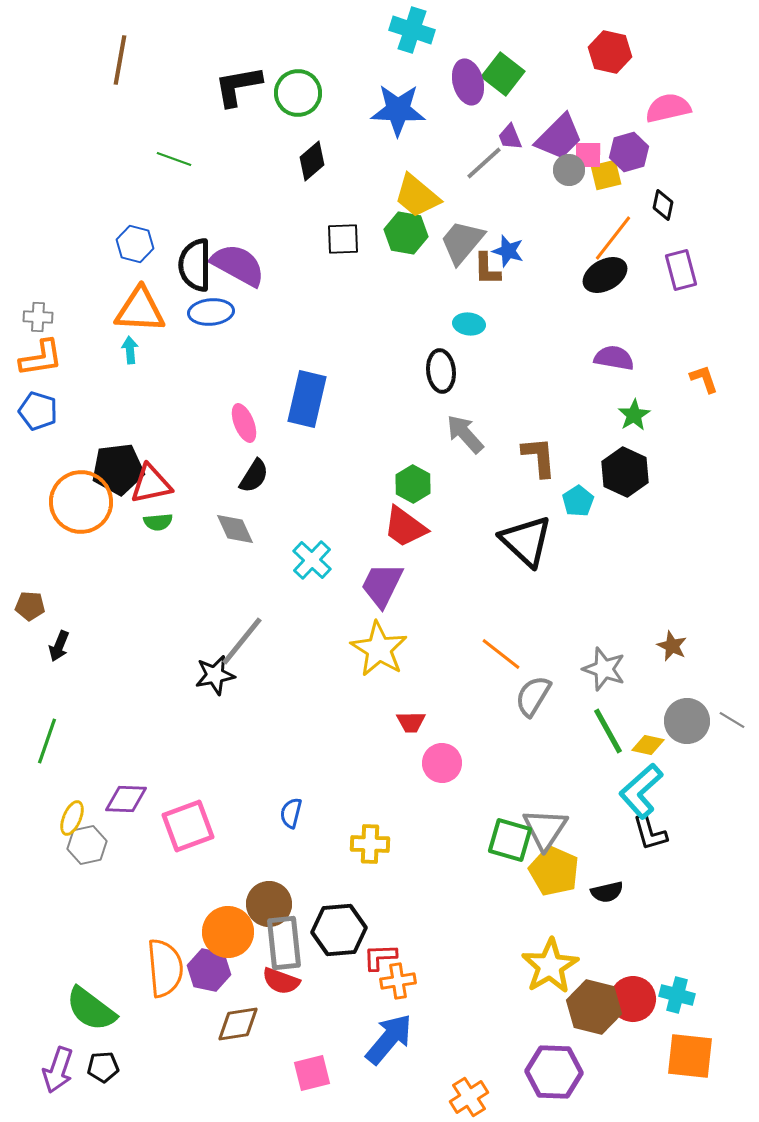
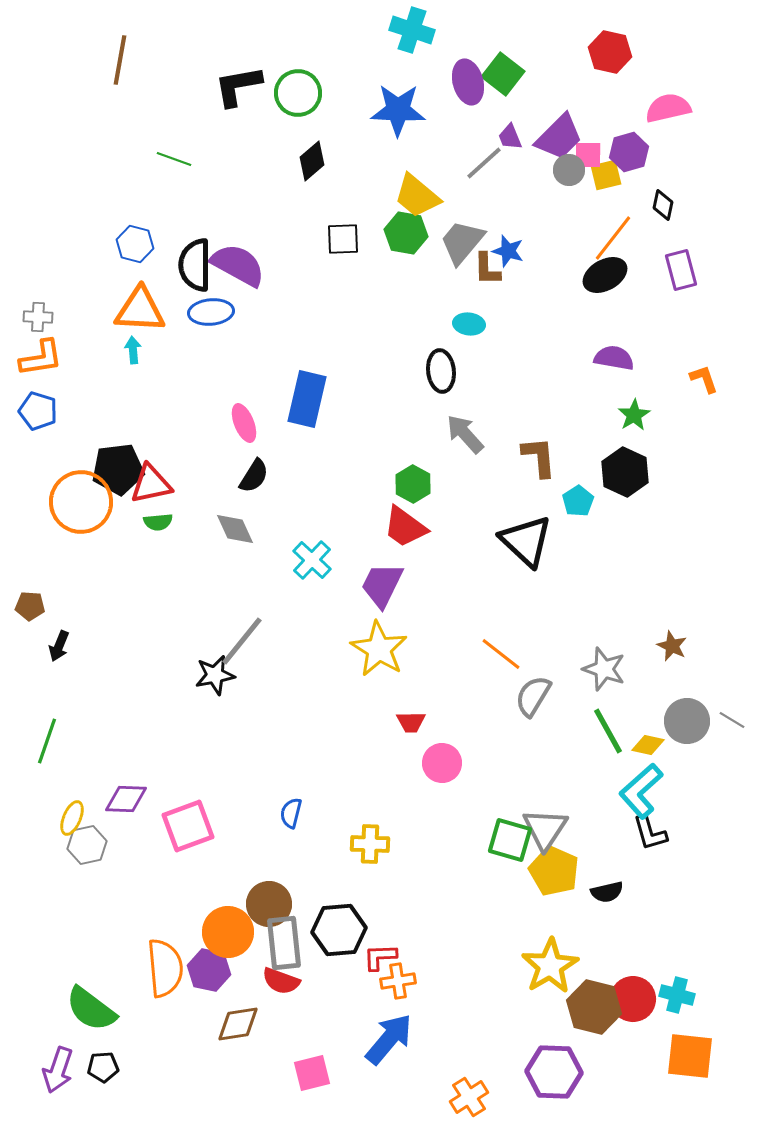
cyan arrow at (130, 350): moved 3 px right
